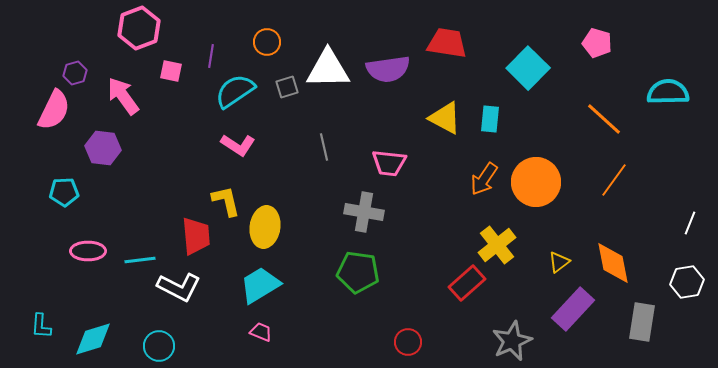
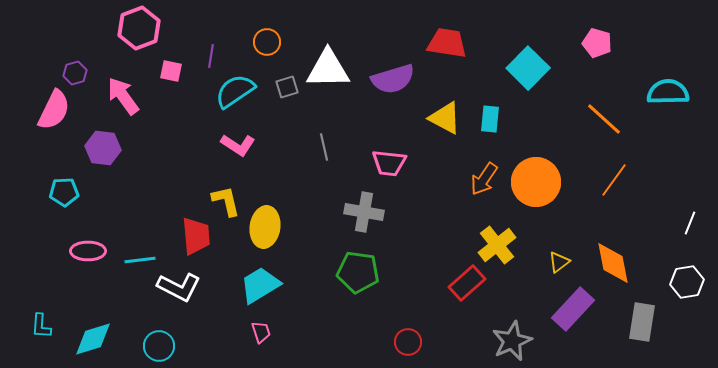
purple semicircle at (388, 69): moved 5 px right, 10 px down; rotated 9 degrees counterclockwise
pink trapezoid at (261, 332): rotated 50 degrees clockwise
